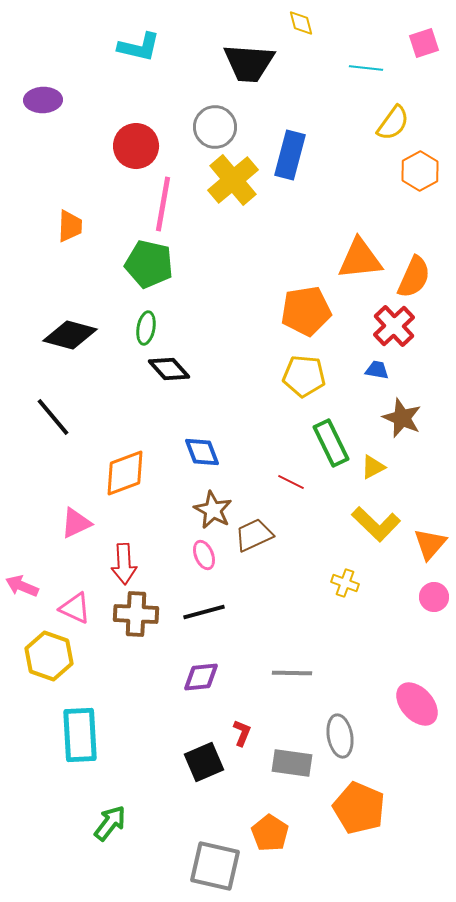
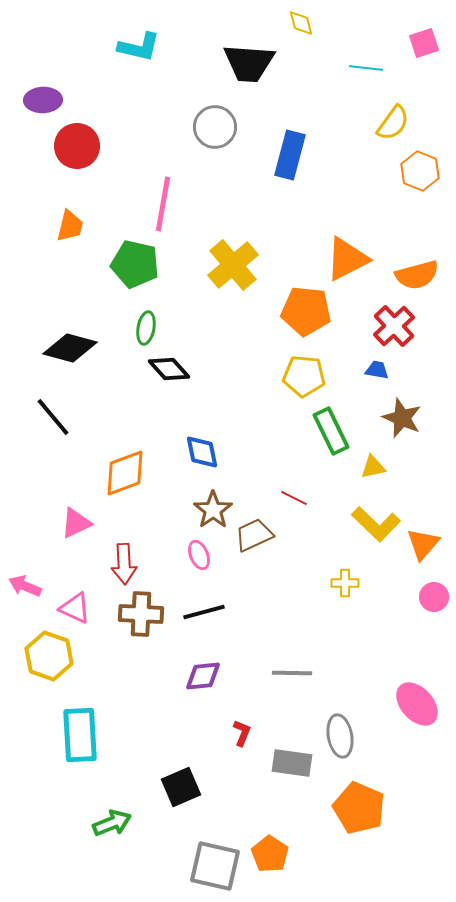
red circle at (136, 146): moved 59 px left
orange hexagon at (420, 171): rotated 9 degrees counterclockwise
yellow cross at (233, 180): moved 85 px down
orange trapezoid at (70, 226): rotated 12 degrees clockwise
orange triangle at (360, 259): moved 13 px left; rotated 21 degrees counterclockwise
green pentagon at (149, 264): moved 14 px left
orange semicircle at (414, 277): moved 3 px right, 2 px up; rotated 51 degrees clockwise
orange pentagon at (306, 311): rotated 15 degrees clockwise
black diamond at (70, 335): moved 13 px down
green rectangle at (331, 443): moved 12 px up
blue diamond at (202, 452): rotated 9 degrees clockwise
yellow triangle at (373, 467): rotated 16 degrees clockwise
red line at (291, 482): moved 3 px right, 16 px down
brown star at (213, 510): rotated 9 degrees clockwise
orange triangle at (430, 544): moved 7 px left
pink ellipse at (204, 555): moved 5 px left
yellow cross at (345, 583): rotated 20 degrees counterclockwise
pink arrow at (22, 586): moved 3 px right
brown cross at (136, 614): moved 5 px right
purple diamond at (201, 677): moved 2 px right, 1 px up
black square at (204, 762): moved 23 px left, 25 px down
green arrow at (110, 823): moved 2 px right; rotated 30 degrees clockwise
orange pentagon at (270, 833): moved 21 px down
